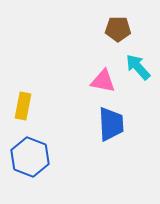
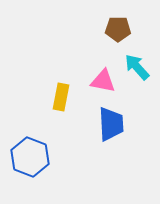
cyan arrow: moved 1 px left
yellow rectangle: moved 38 px right, 9 px up
